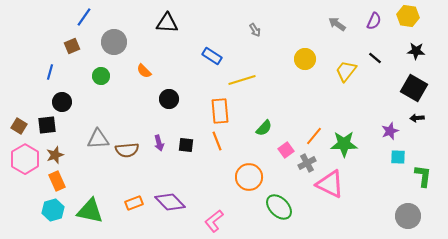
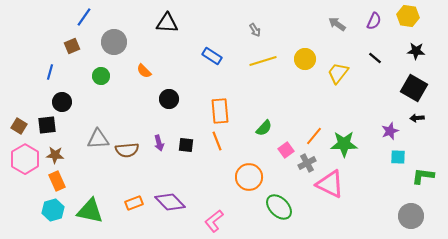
yellow trapezoid at (346, 71): moved 8 px left, 2 px down
yellow line at (242, 80): moved 21 px right, 19 px up
brown star at (55, 155): rotated 24 degrees clockwise
green L-shape at (423, 176): rotated 90 degrees counterclockwise
gray circle at (408, 216): moved 3 px right
